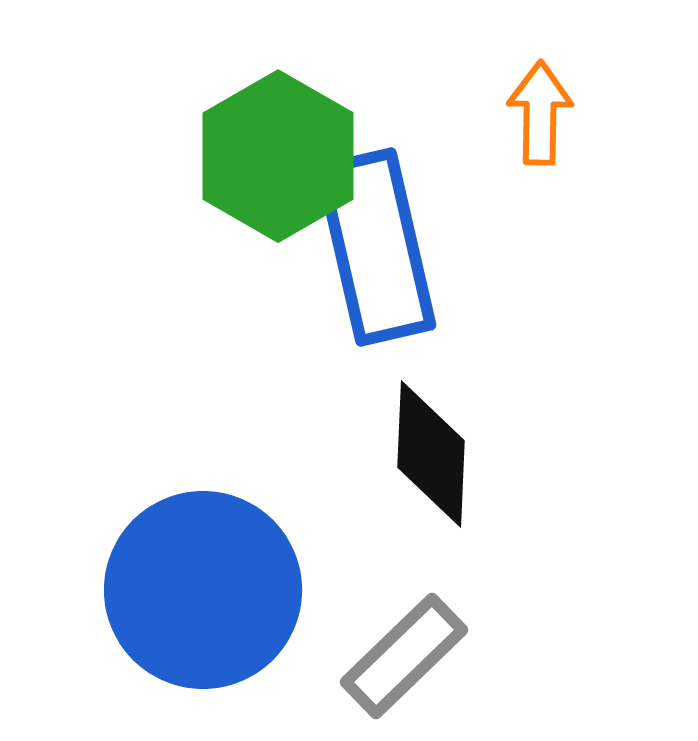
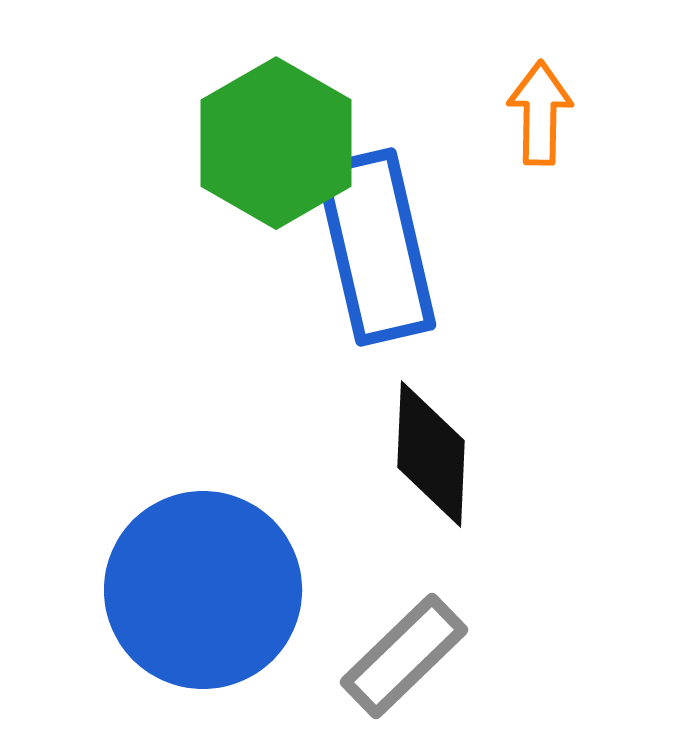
green hexagon: moved 2 px left, 13 px up
